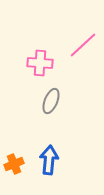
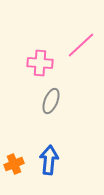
pink line: moved 2 px left
